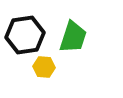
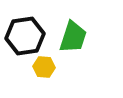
black hexagon: moved 1 px down
